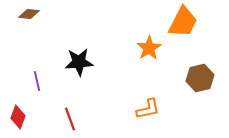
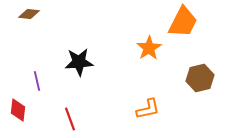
red diamond: moved 7 px up; rotated 15 degrees counterclockwise
